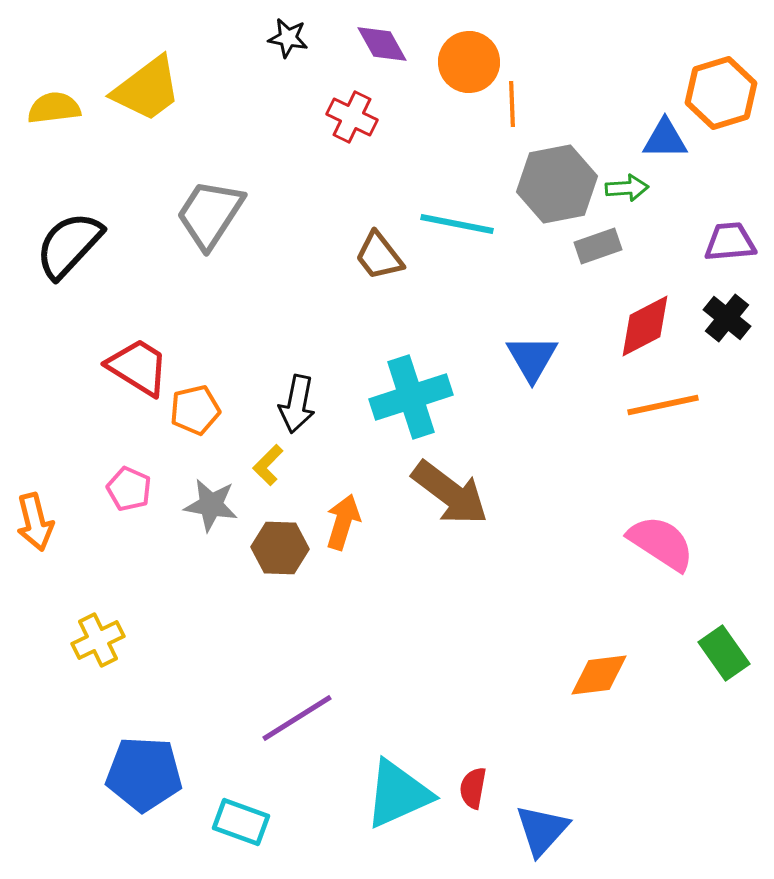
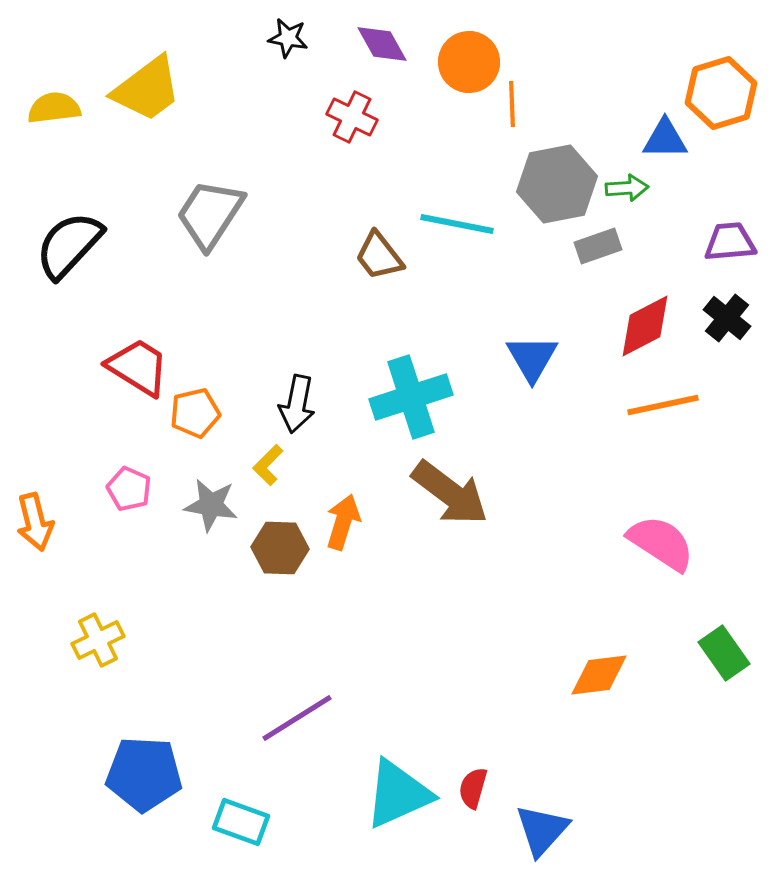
orange pentagon at (195, 410): moved 3 px down
red semicircle at (473, 788): rotated 6 degrees clockwise
